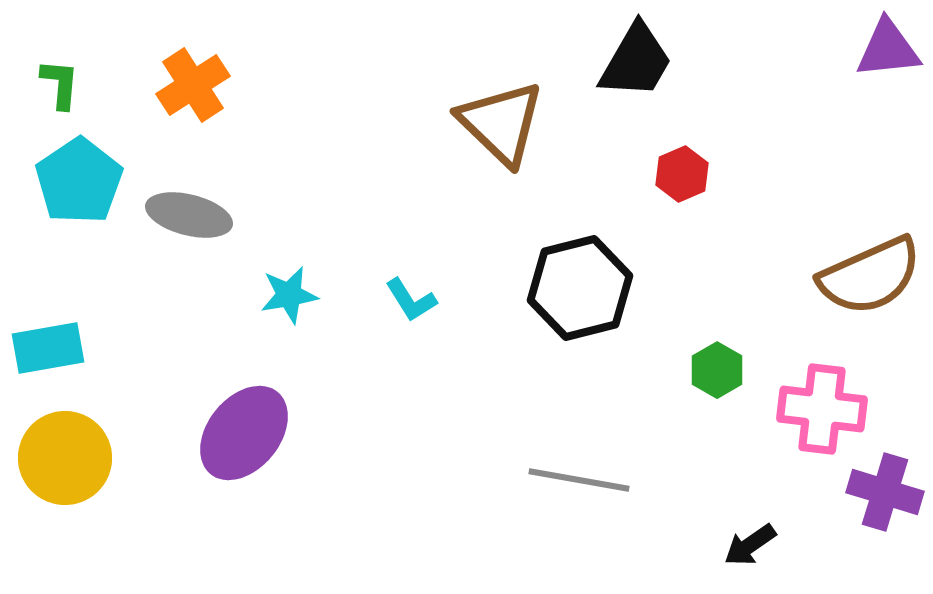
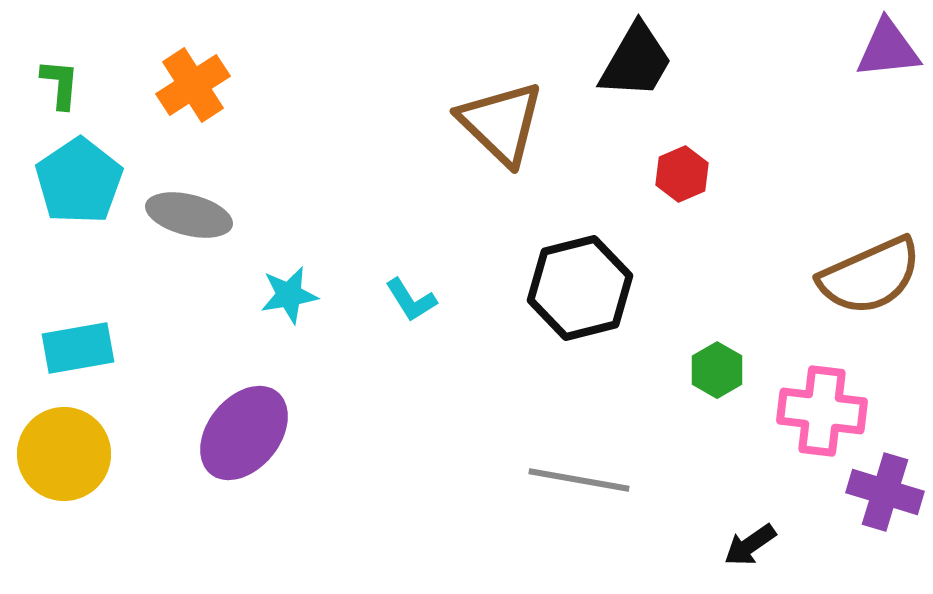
cyan rectangle: moved 30 px right
pink cross: moved 2 px down
yellow circle: moved 1 px left, 4 px up
